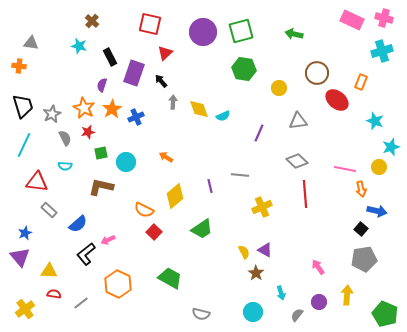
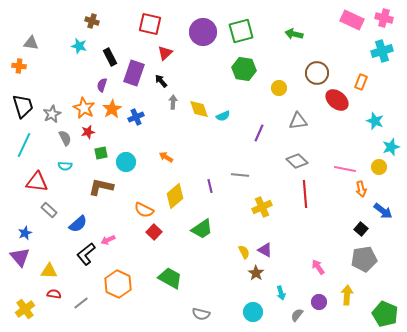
brown cross at (92, 21): rotated 24 degrees counterclockwise
blue arrow at (377, 211): moved 6 px right; rotated 24 degrees clockwise
